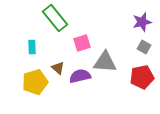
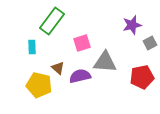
green rectangle: moved 3 px left, 3 px down; rotated 76 degrees clockwise
purple star: moved 10 px left, 3 px down
gray square: moved 6 px right, 4 px up; rotated 32 degrees clockwise
yellow pentagon: moved 4 px right, 3 px down; rotated 30 degrees clockwise
